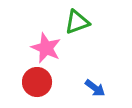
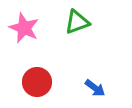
pink star: moved 22 px left, 20 px up
